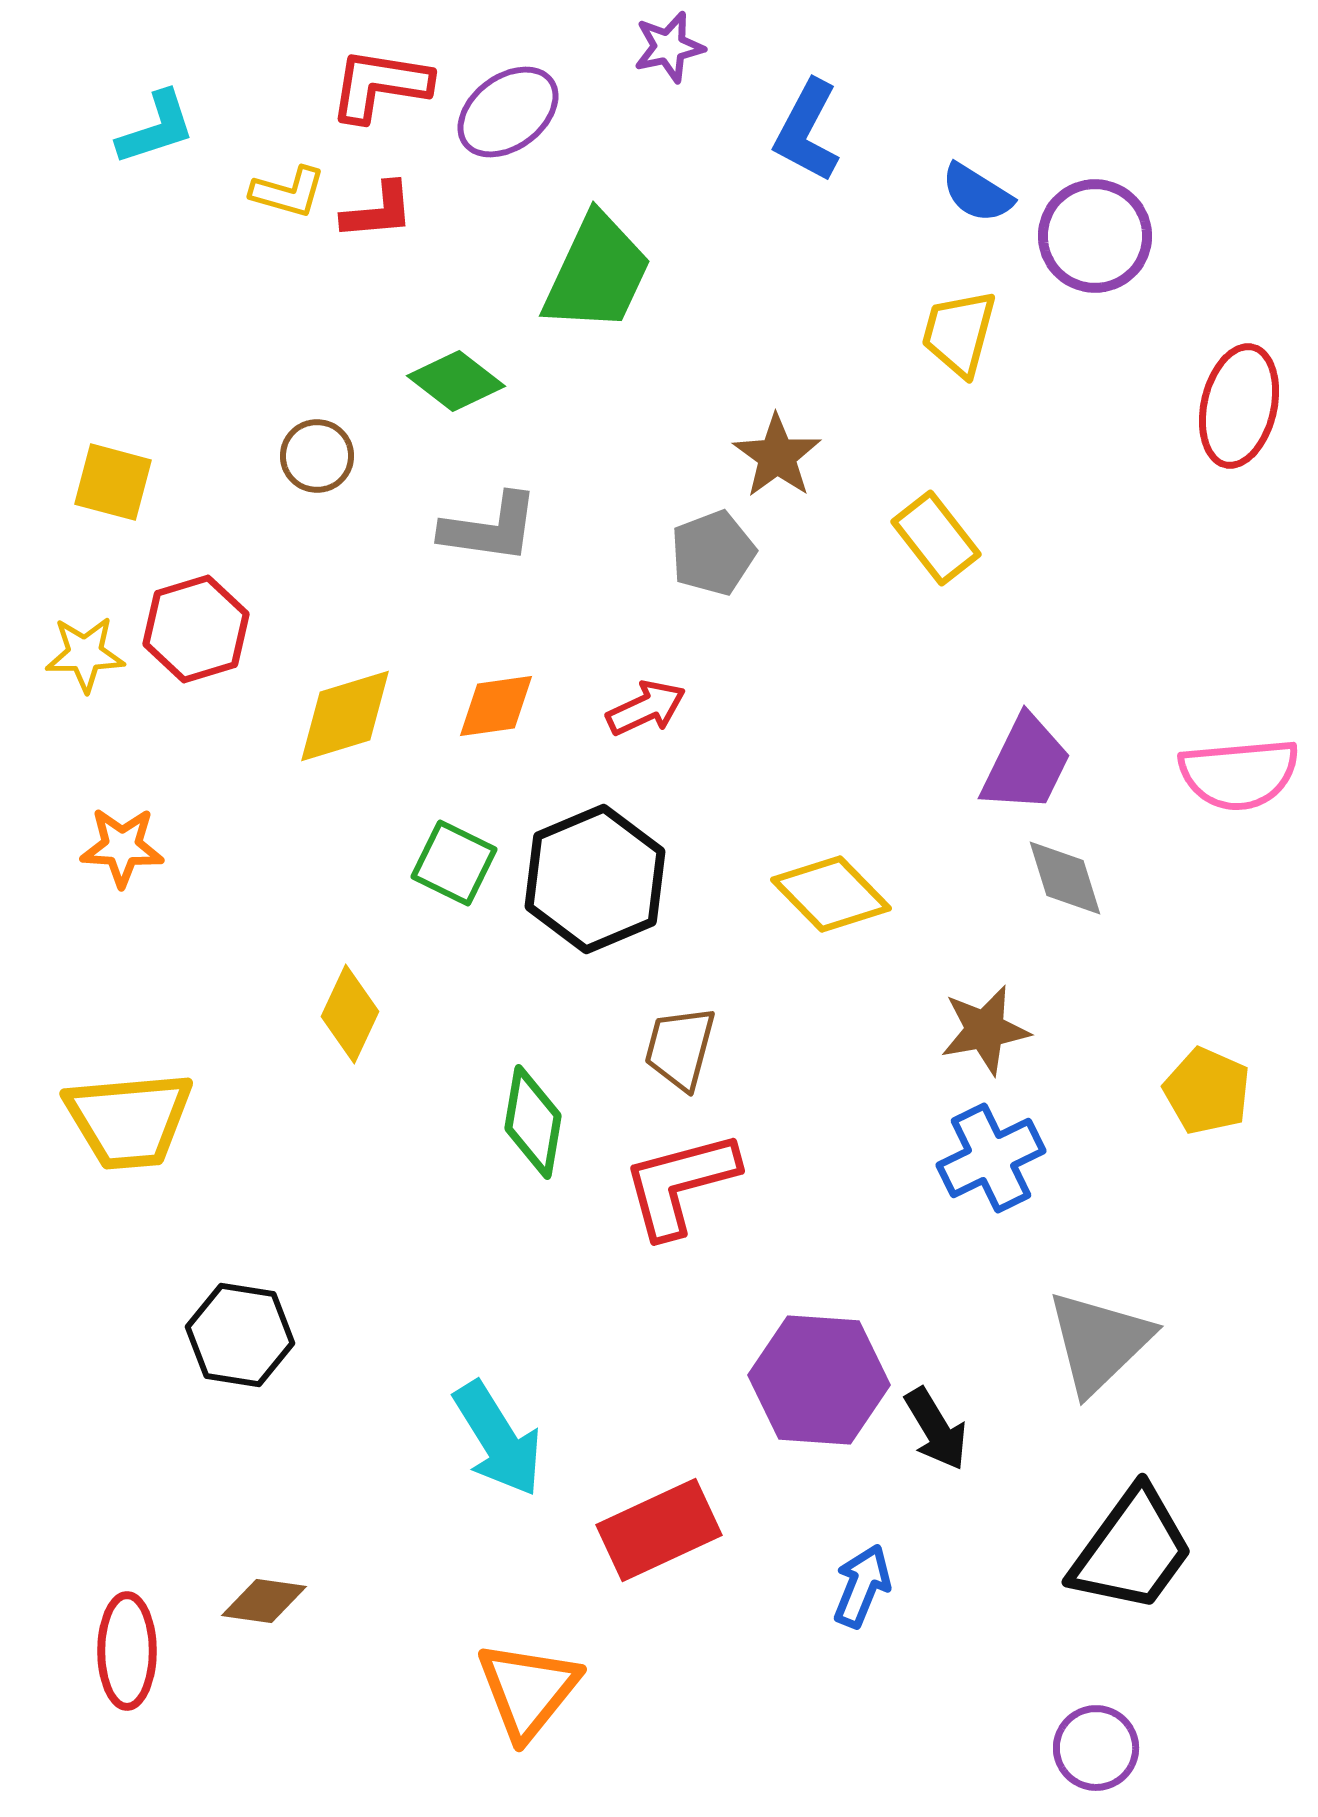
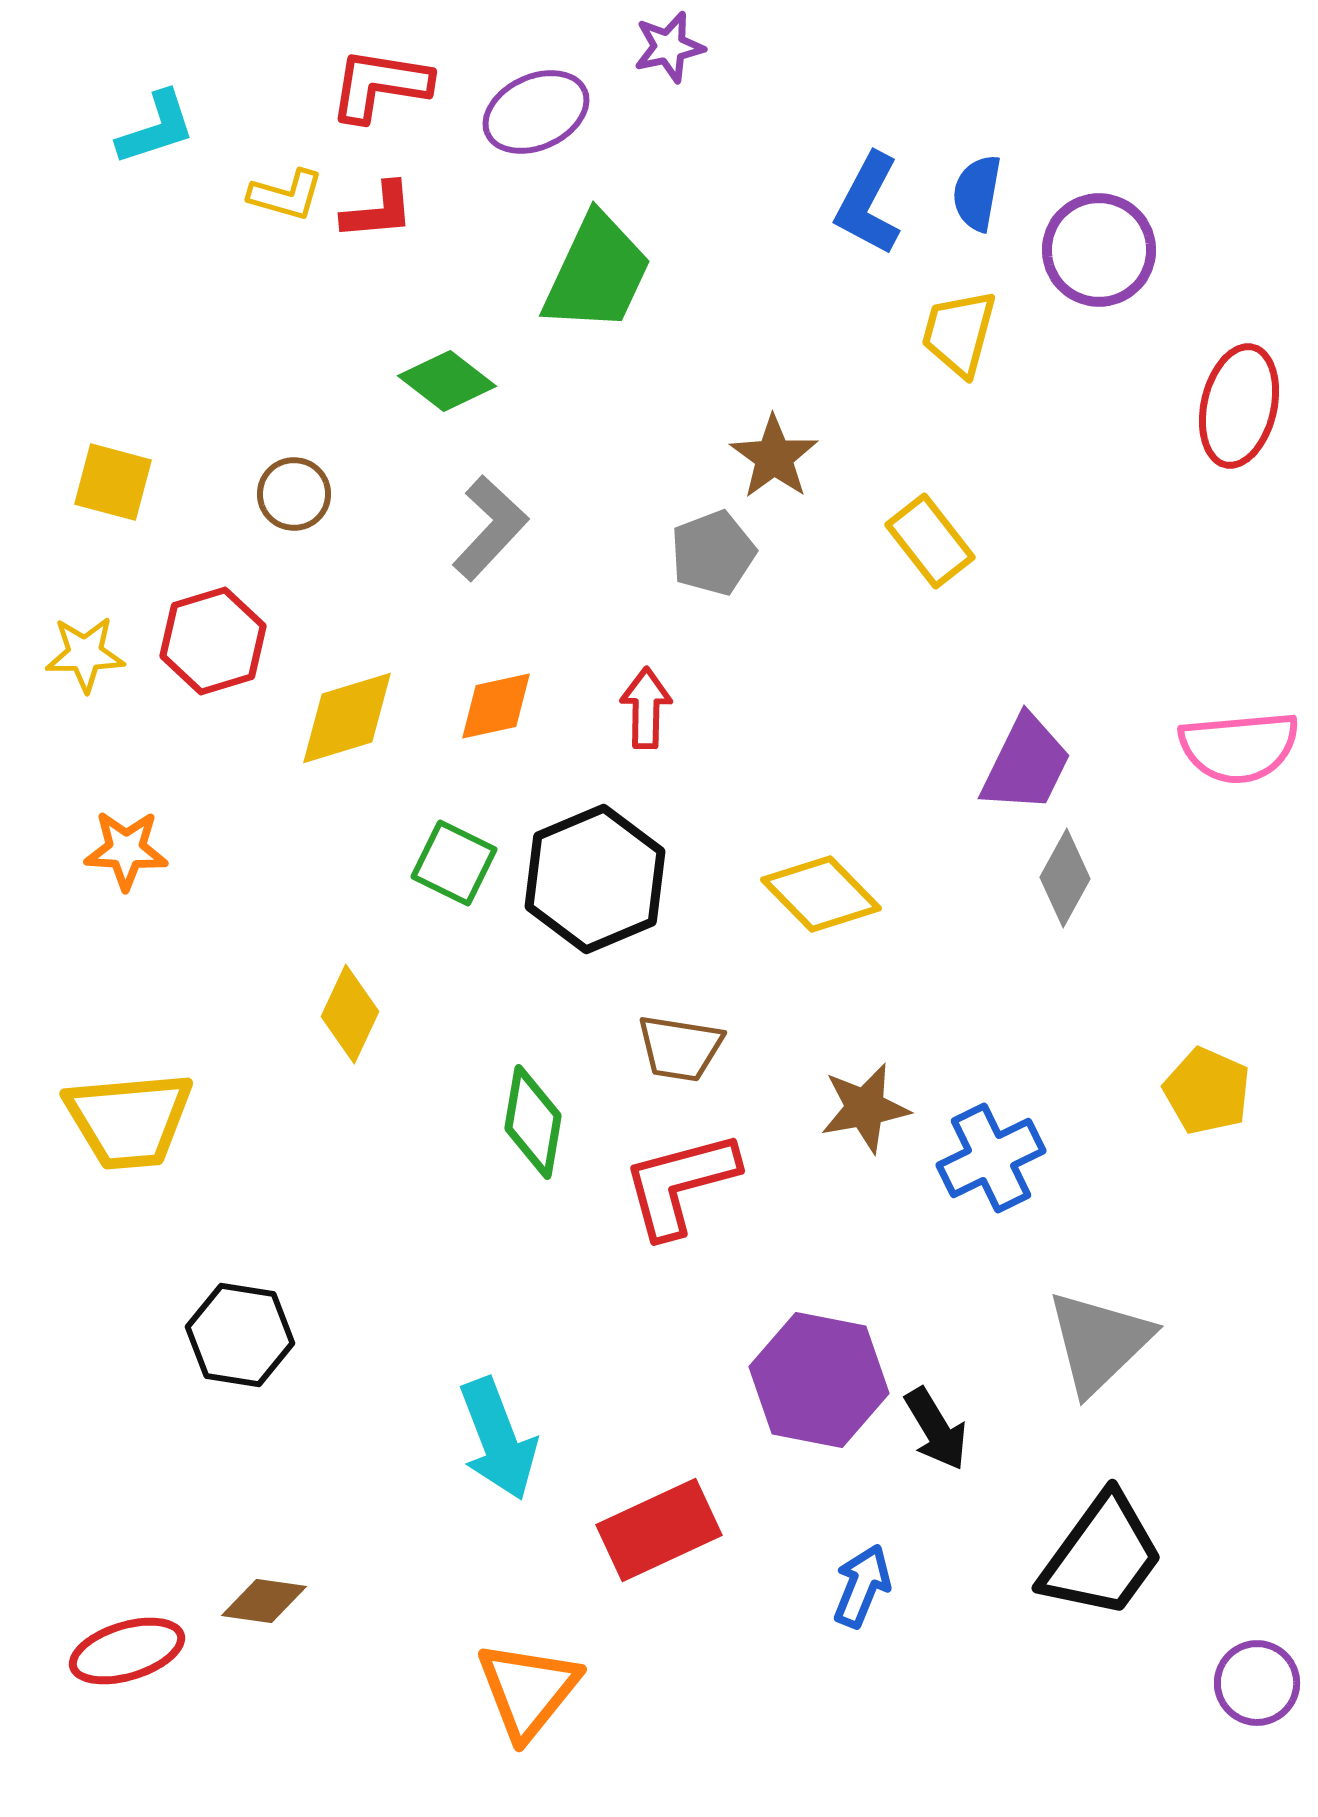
purple ellipse at (508, 112): moved 28 px right; rotated 12 degrees clockwise
blue L-shape at (807, 131): moved 61 px right, 73 px down
yellow L-shape at (288, 192): moved 2 px left, 3 px down
blue semicircle at (977, 193): rotated 68 degrees clockwise
purple circle at (1095, 236): moved 4 px right, 14 px down
green diamond at (456, 381): moved 9 px left
brown circle at (317, 456): moved 23 px left, 38 px down
brown star at (777, 456): moved 3 px left, 1 px down
gray L-shape at (490, 528): rotated 55 degrees counterclockwise
yellow rectangle at (936, 538): moved 6 px left, 3 px down
red hexagon at (196, 629): moved 17 px right, 12 px down
orange diamond at (496, 706): rotated 4 degrees counterclockwise
red arrow at (646, 708): rotated 64 degrees counterclockwise
yellow diamond at (345, 716): moved 2 px right, 2 px down
pink semicircle at (1239, 774): moved 27 px up
orange star at (122, 847): moved 4 px right, 3 px down
gray diamond at (1065, 878): rotated 46 degrees clockwise
yellow diamond at (831, 894): moved 10 px left
brown star at (985, 1030): moved 120 px left, 78 px down
brown trapezoid at (680, 1048): rotated 96 degrees counterclockwise
purple hexagon at (819, 1380): rotated 7 degrees clockwise
cyan arrow at (498, 1439): rotated 11 degrees clockwise
black trapezoid at (1132, 1550): moved 30 px left, 6 px down
red ellipse at (127, 1651): rotated 73 degrees clockwise
purple circle at (1096, 1748): moved 161 px right, 65 px up
